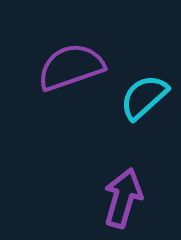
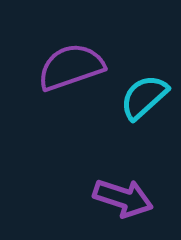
purple arrow: rotated 92 degrees clockwise
